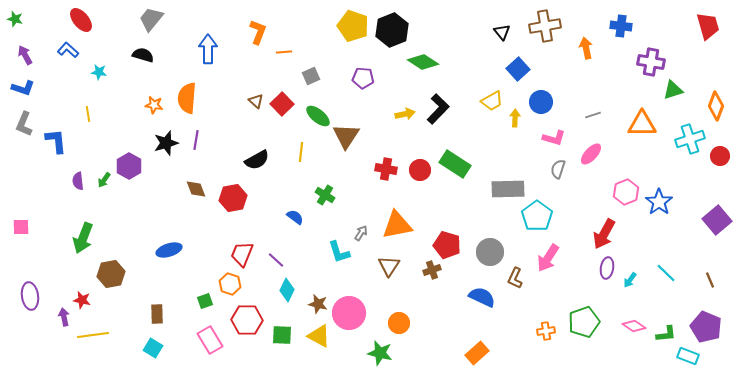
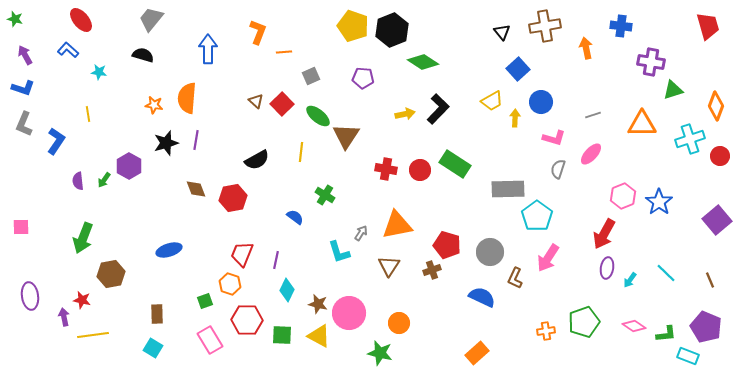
blue L-shape at (56, 141): rotated 40 degrees clockwise
pink hexagon at (626, 192): moved 3 px left, 4 px down
purple line at (276, 260): rotated 60 degrees clockwise
